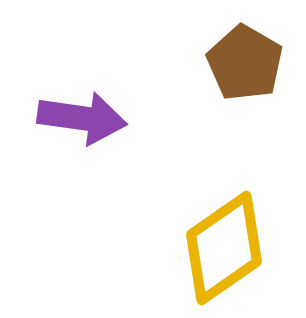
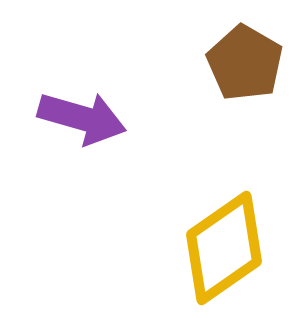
purple arrow: rotated 8 degrees clockwise
